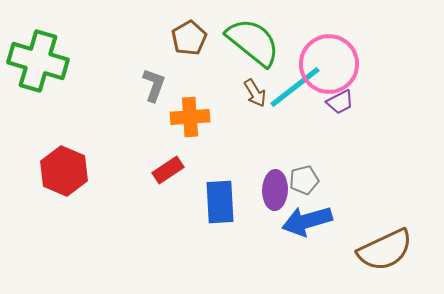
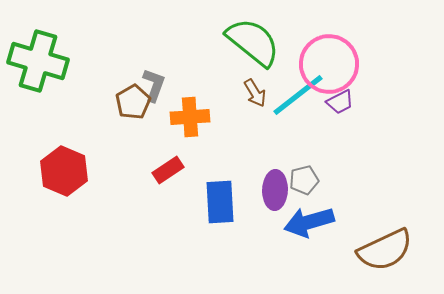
brown pentagon: moved 56 px left, 64 px down
cyan line: moved 3 px right, 8 px down
blue arrow: moved 2 px right, 1 px down
